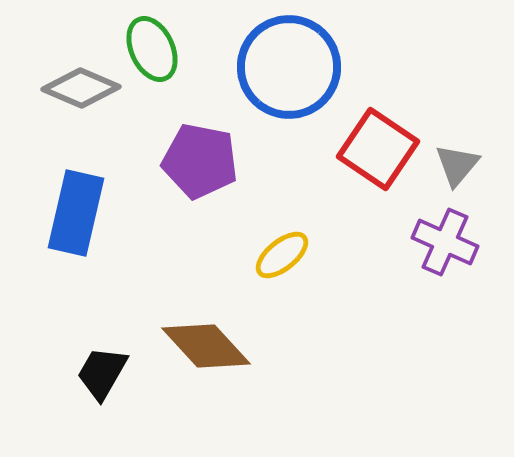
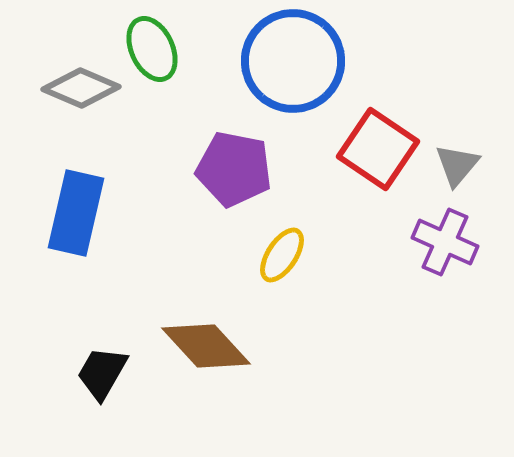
blue circle: moved 4 px right, 6 px up
purple pentagon: moved 34 px right, 8 px down
yellow ellipse: rotated 18 degrees counterclockwise
